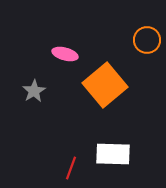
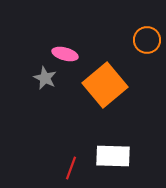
gray star: moved 11 px right, 13 px up; rotated 15 degrees counterclockwise
white rectangle: moved 2 px down
